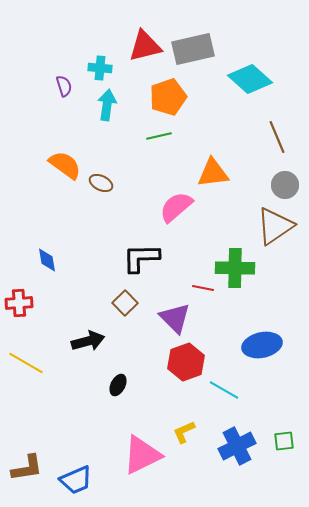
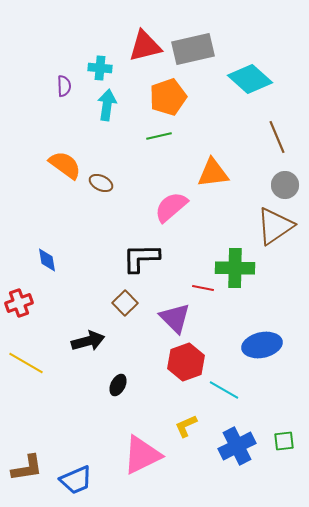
purple semicircle: rotated 15 degrees clockwise
pink semicircle: moved 5 px left
red cross: rotated 16 degrees counterclockwise
yellow L-shape: moved 2 px right, 6 px up
